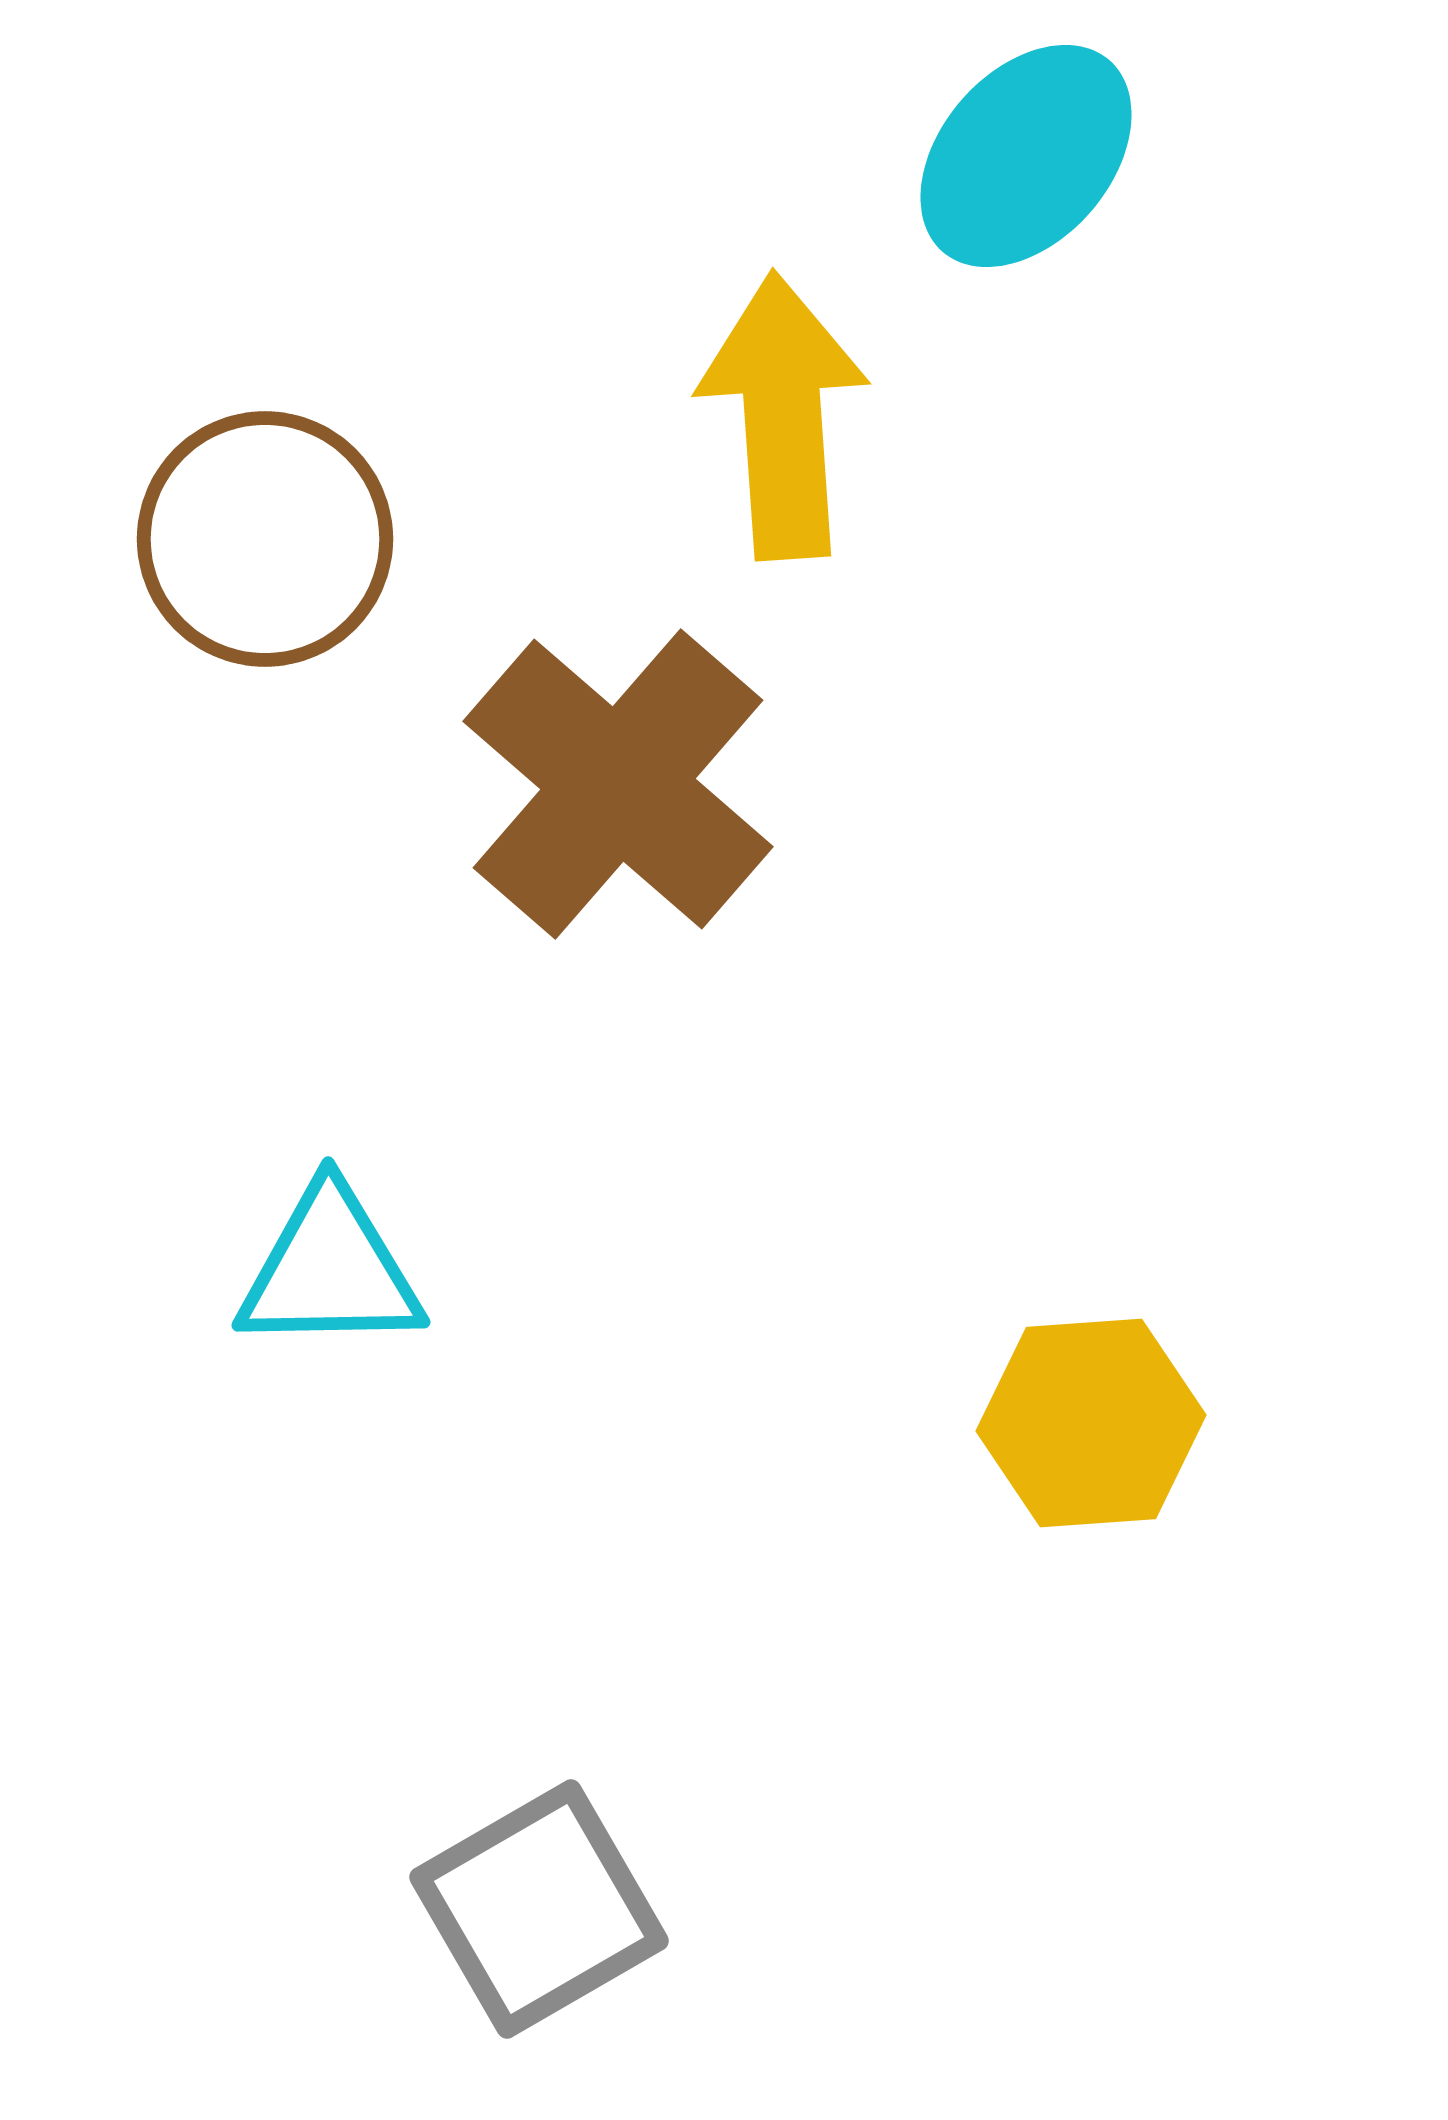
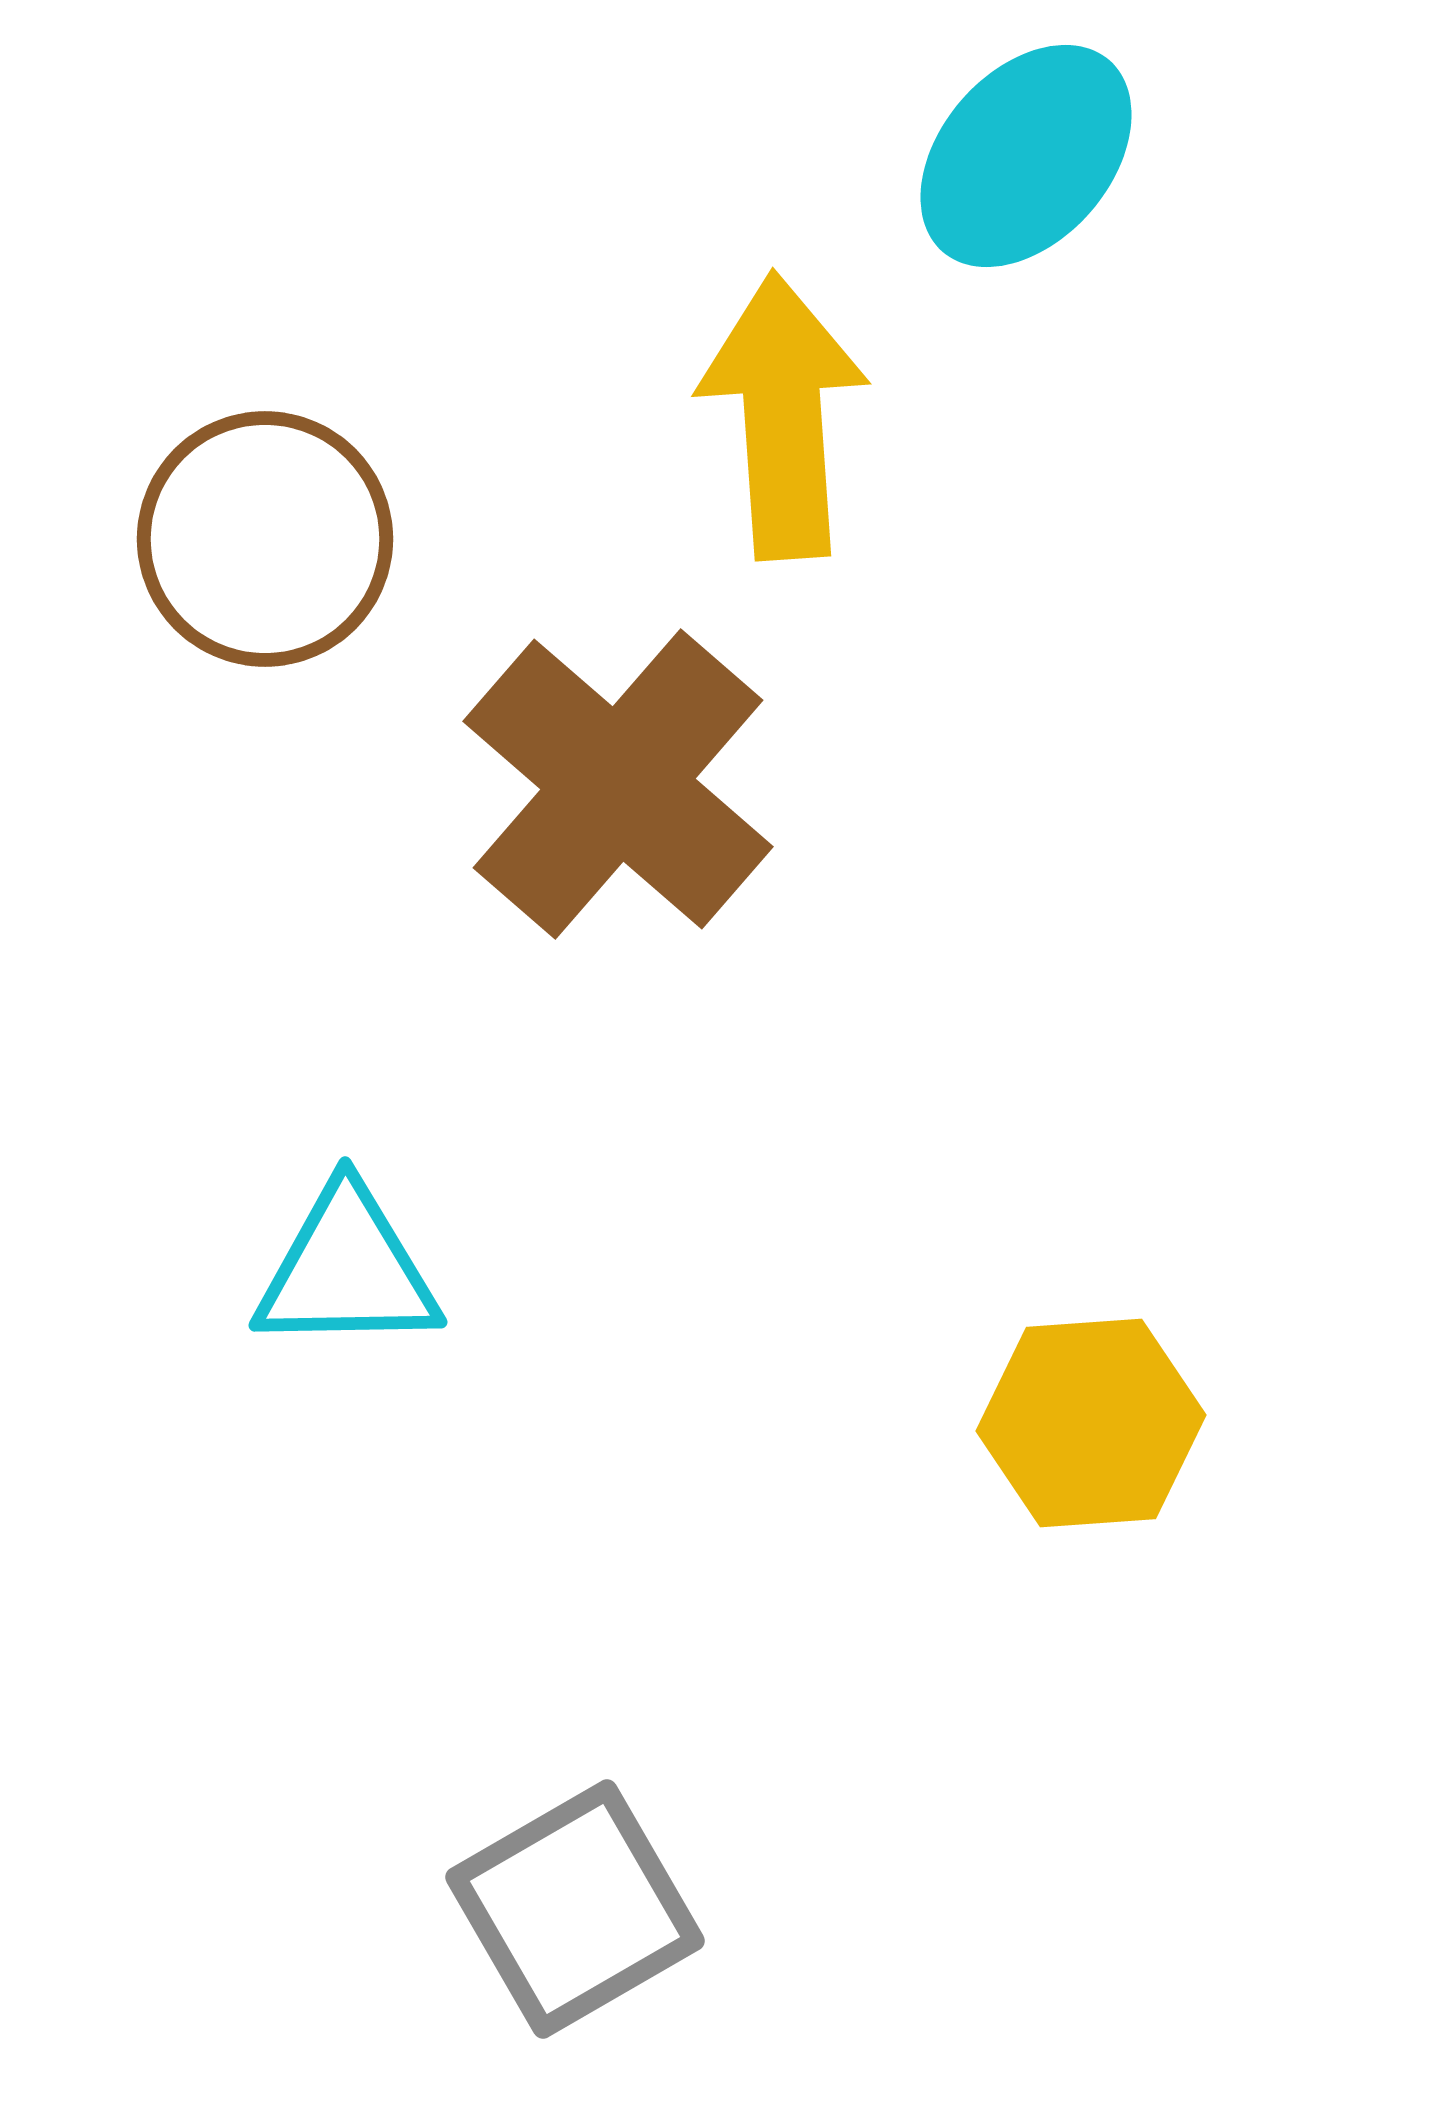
cyan triangle: moved 17 px right
gray square: moved 36 px right
